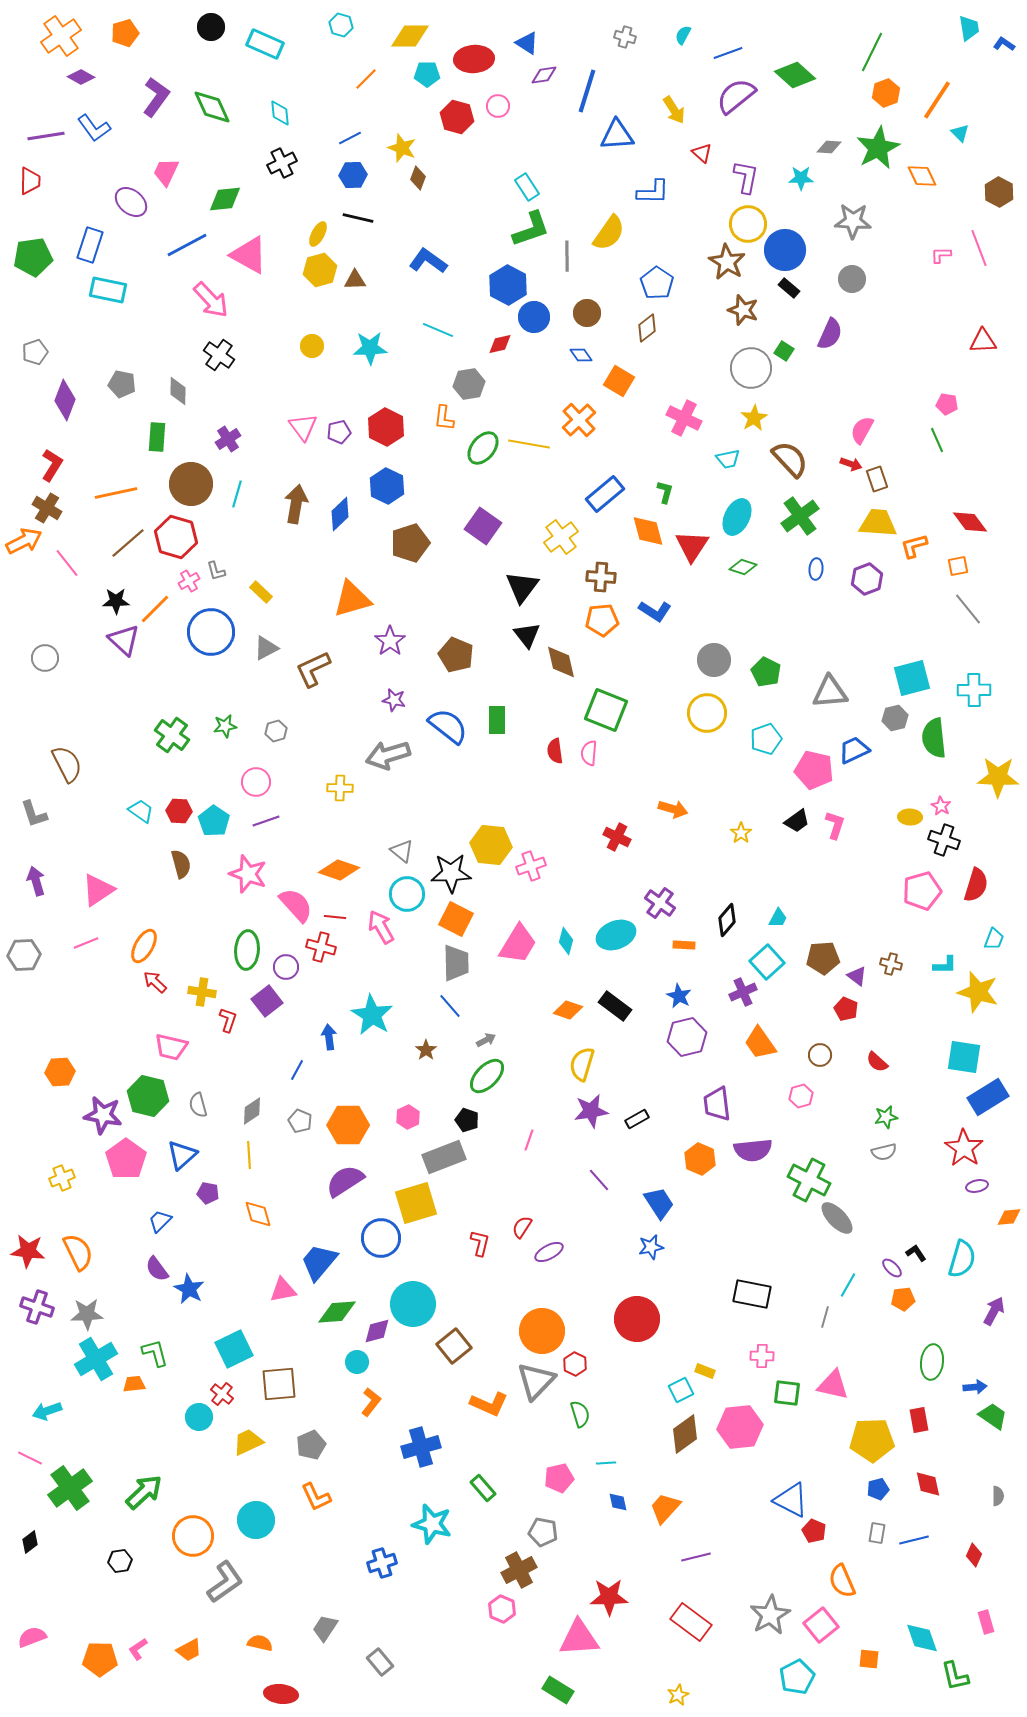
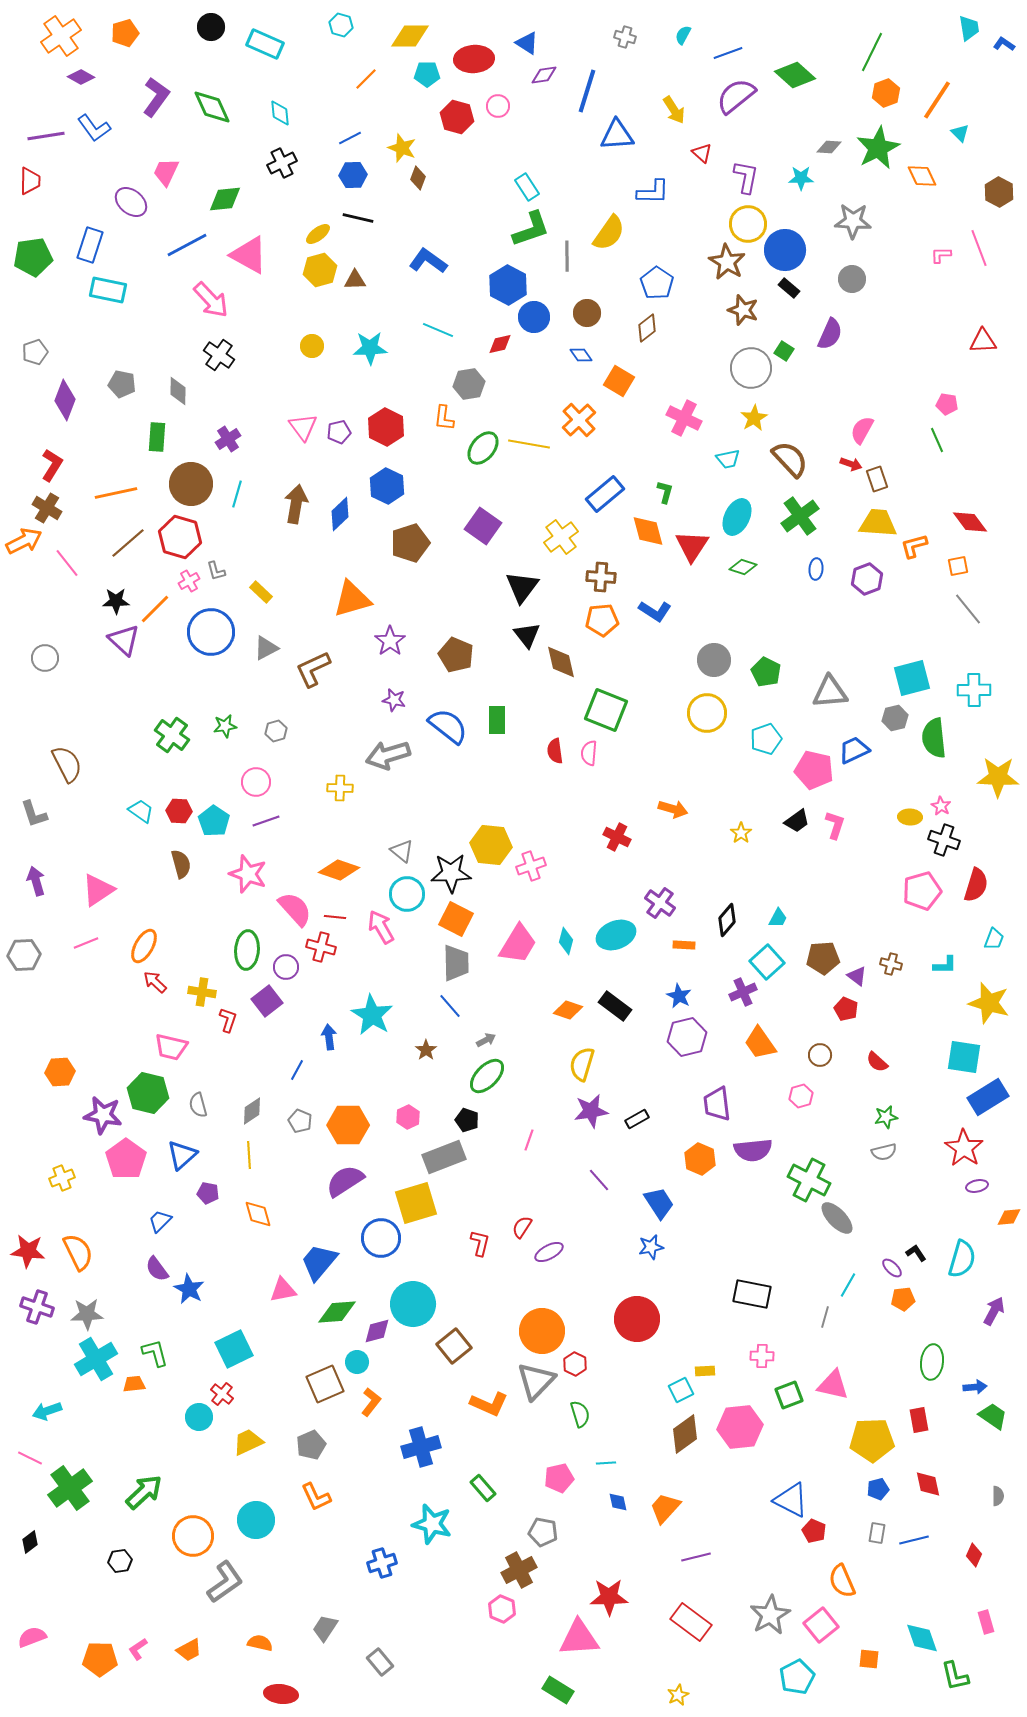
yellow ellipse at (318, 234): rotated 25 degrees clockwise
red hexagon at (176, 537): moved 4 px right
pink semicircle at (296, 905): moved 1 px left, 4 px down
yellow star at (978, 992): moved 11 px right, 11 px down
green hexagon at (148, 1096): moved 3 px up
yellow rectangle at (705, 1371): rotated 24 degrees counterclockwise
brown square at (279, 1384): moved 46 px right; rotated 18 degrees counterclockwise
green square at (787, 1393): moved 2 px right, 2 px down; rotated 28 degrees counterclockwise
